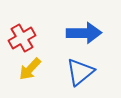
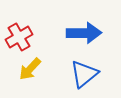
red cross: moved 3 px left, 1 px up
blue triangle: moved 4 px right, 2 px down
